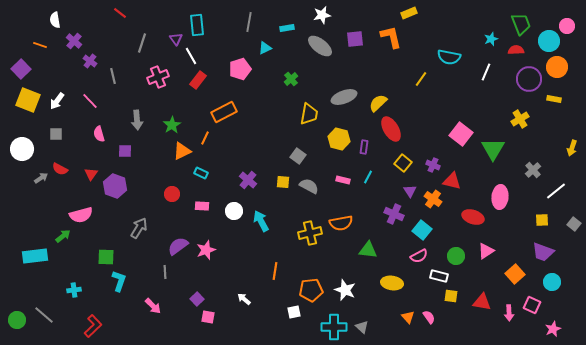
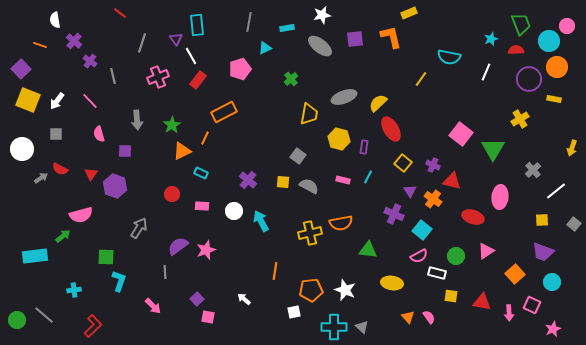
white rectangle at (439, 276): moved 2 px left, 3 px up
